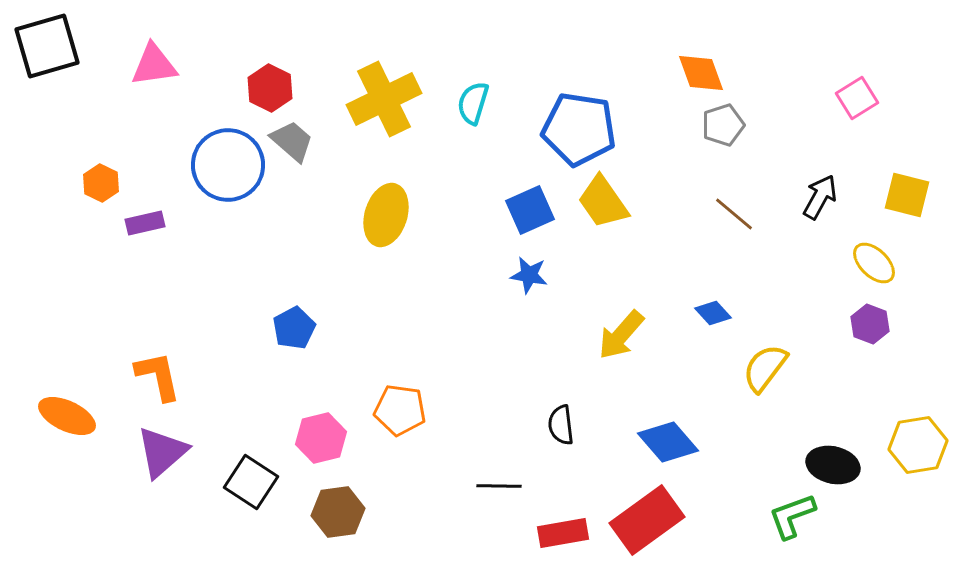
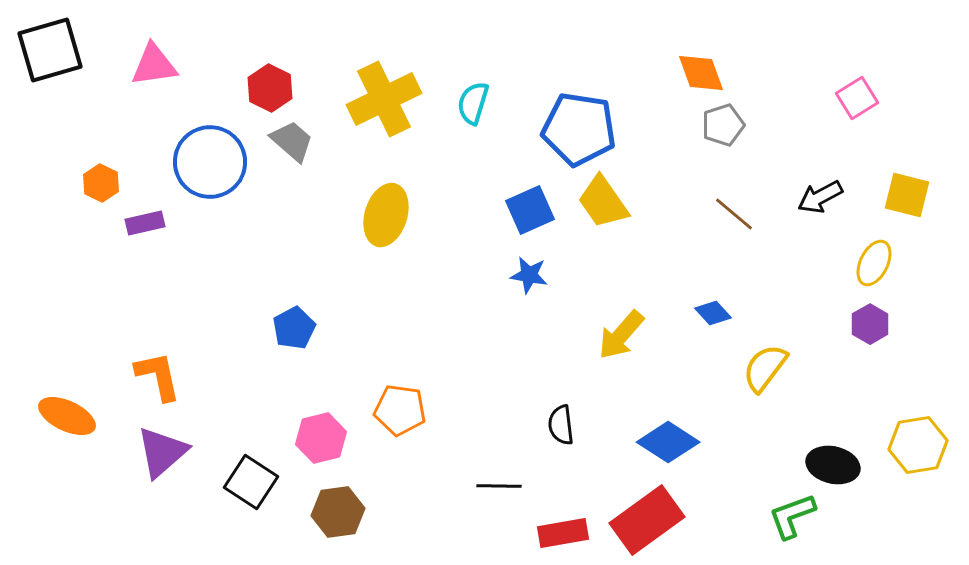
black square at (47, 46): moved 3 px right, 4 px down
blue circle at (228, 165): moved 18 px left, 3 px up
black arrow at (820, 197): rotated 147 degrees counterclockwise
yellow ellipse at (874, 263): rotated 72 degrees clockwise
purple hexagon at (870, 324): rotated 9 degrees clockwise
blue diamond at (668, 442): rotated 16 degrees counterclockwise
